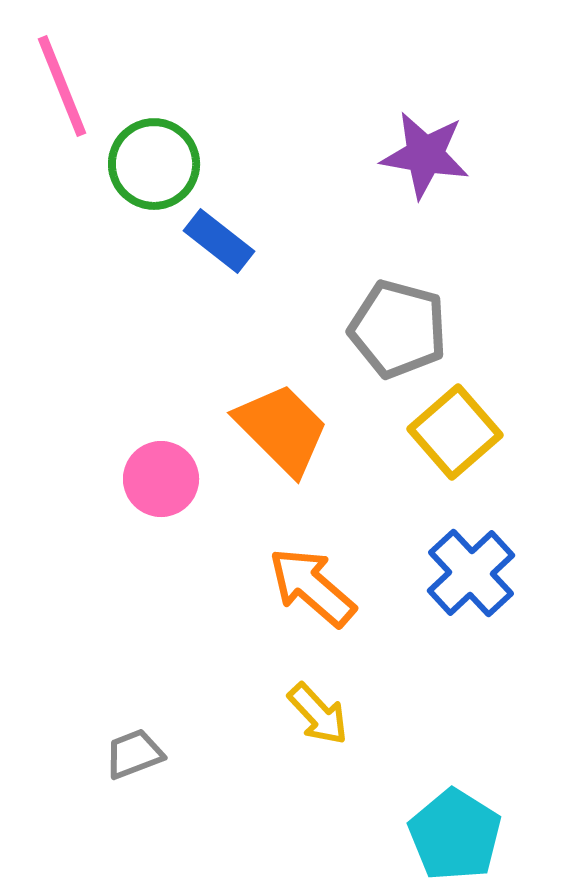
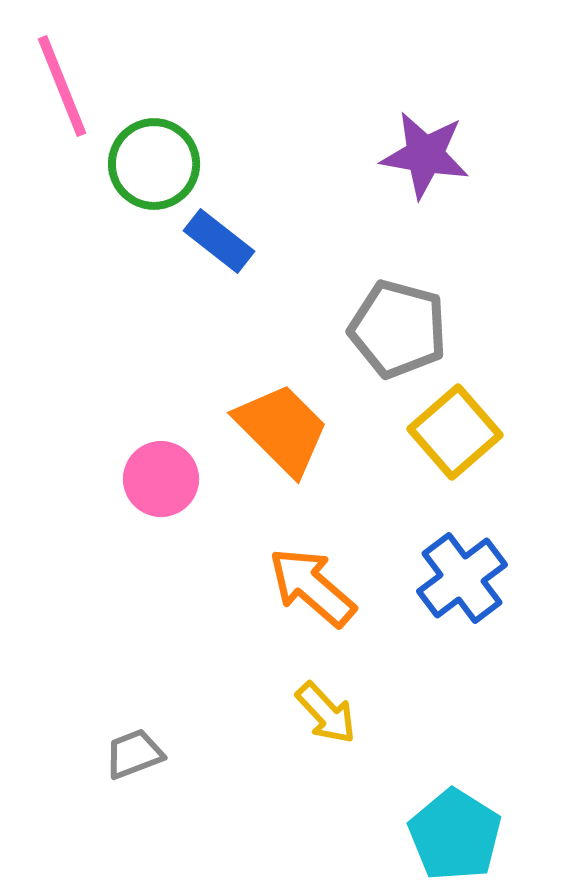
blue cross: moved 9 px left, 5 px down; rotated 6 degrees clockwise
yellow arrow: moved 8 px right, 1 px up
